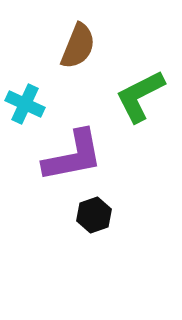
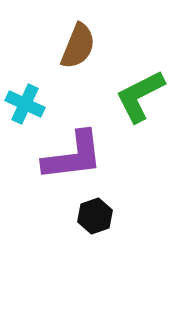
purple L-shape: rotated 4 degrees clockwise
black hexagon: moved 1 px right, 1 px down
